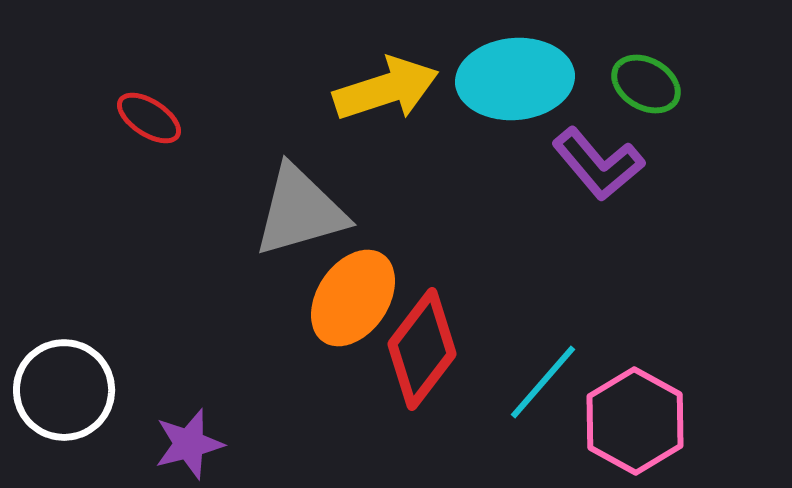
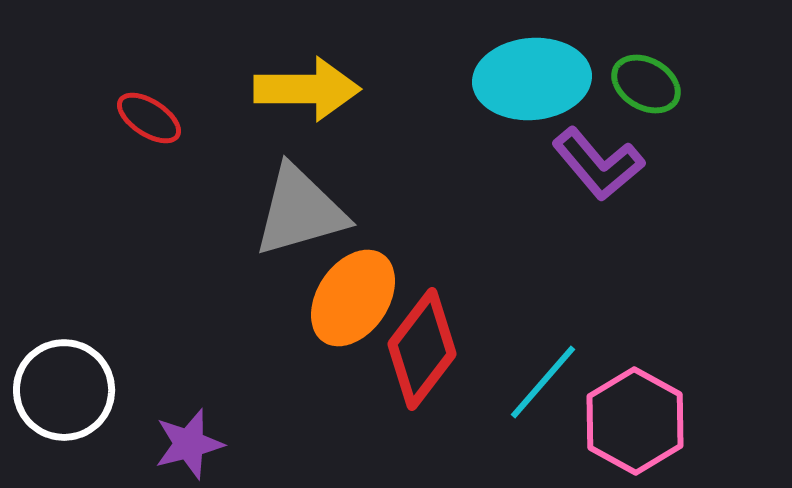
cyan ellipse: moved 17 px right
yellow arrow: moved 79 px left; rotated 18 degrees clockwise
